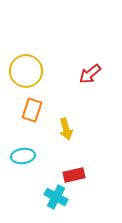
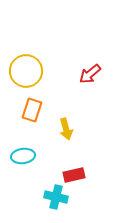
cyan cross: rotated 15 degrees counterclockwise
